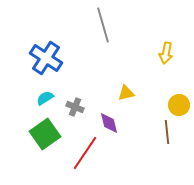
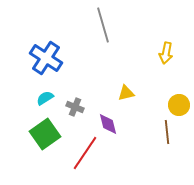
purple diamond: moved 1 px left, 1 px down
